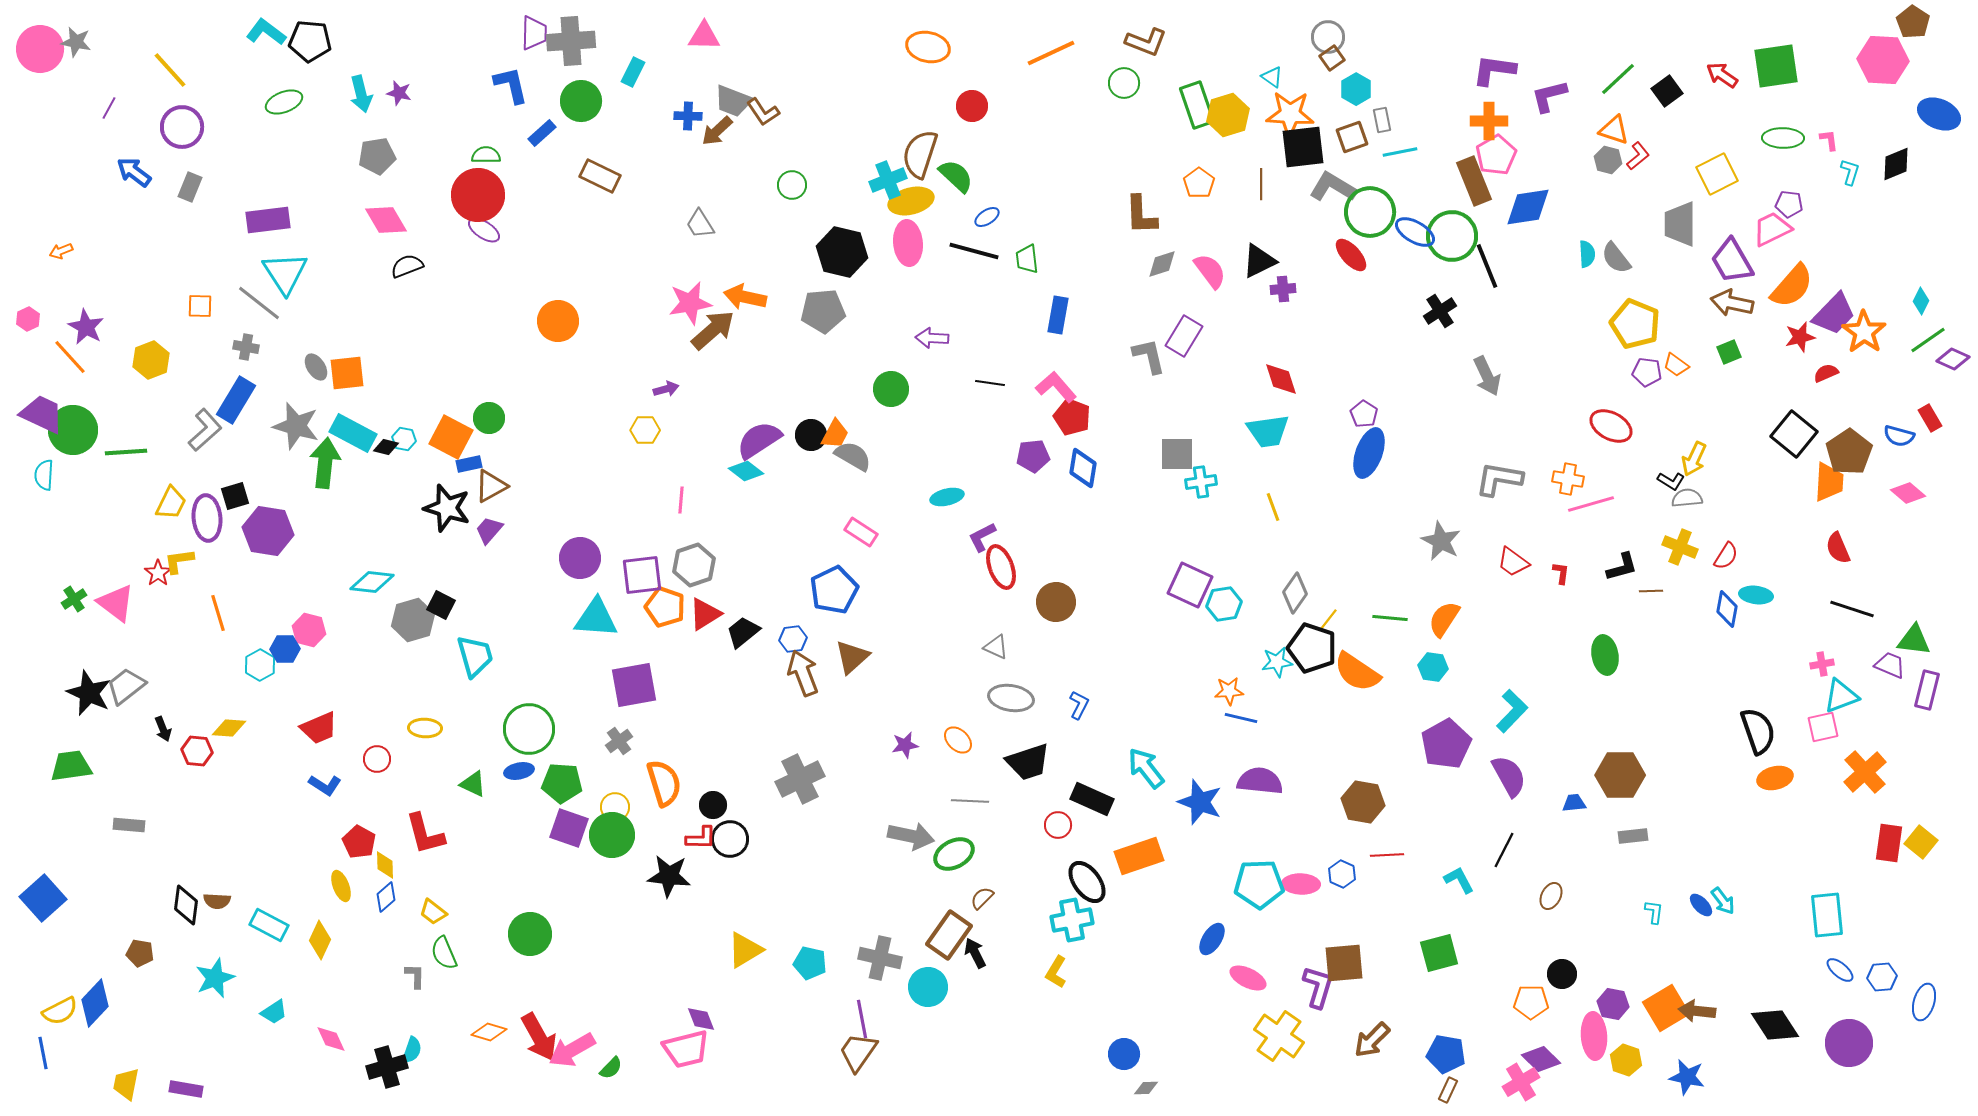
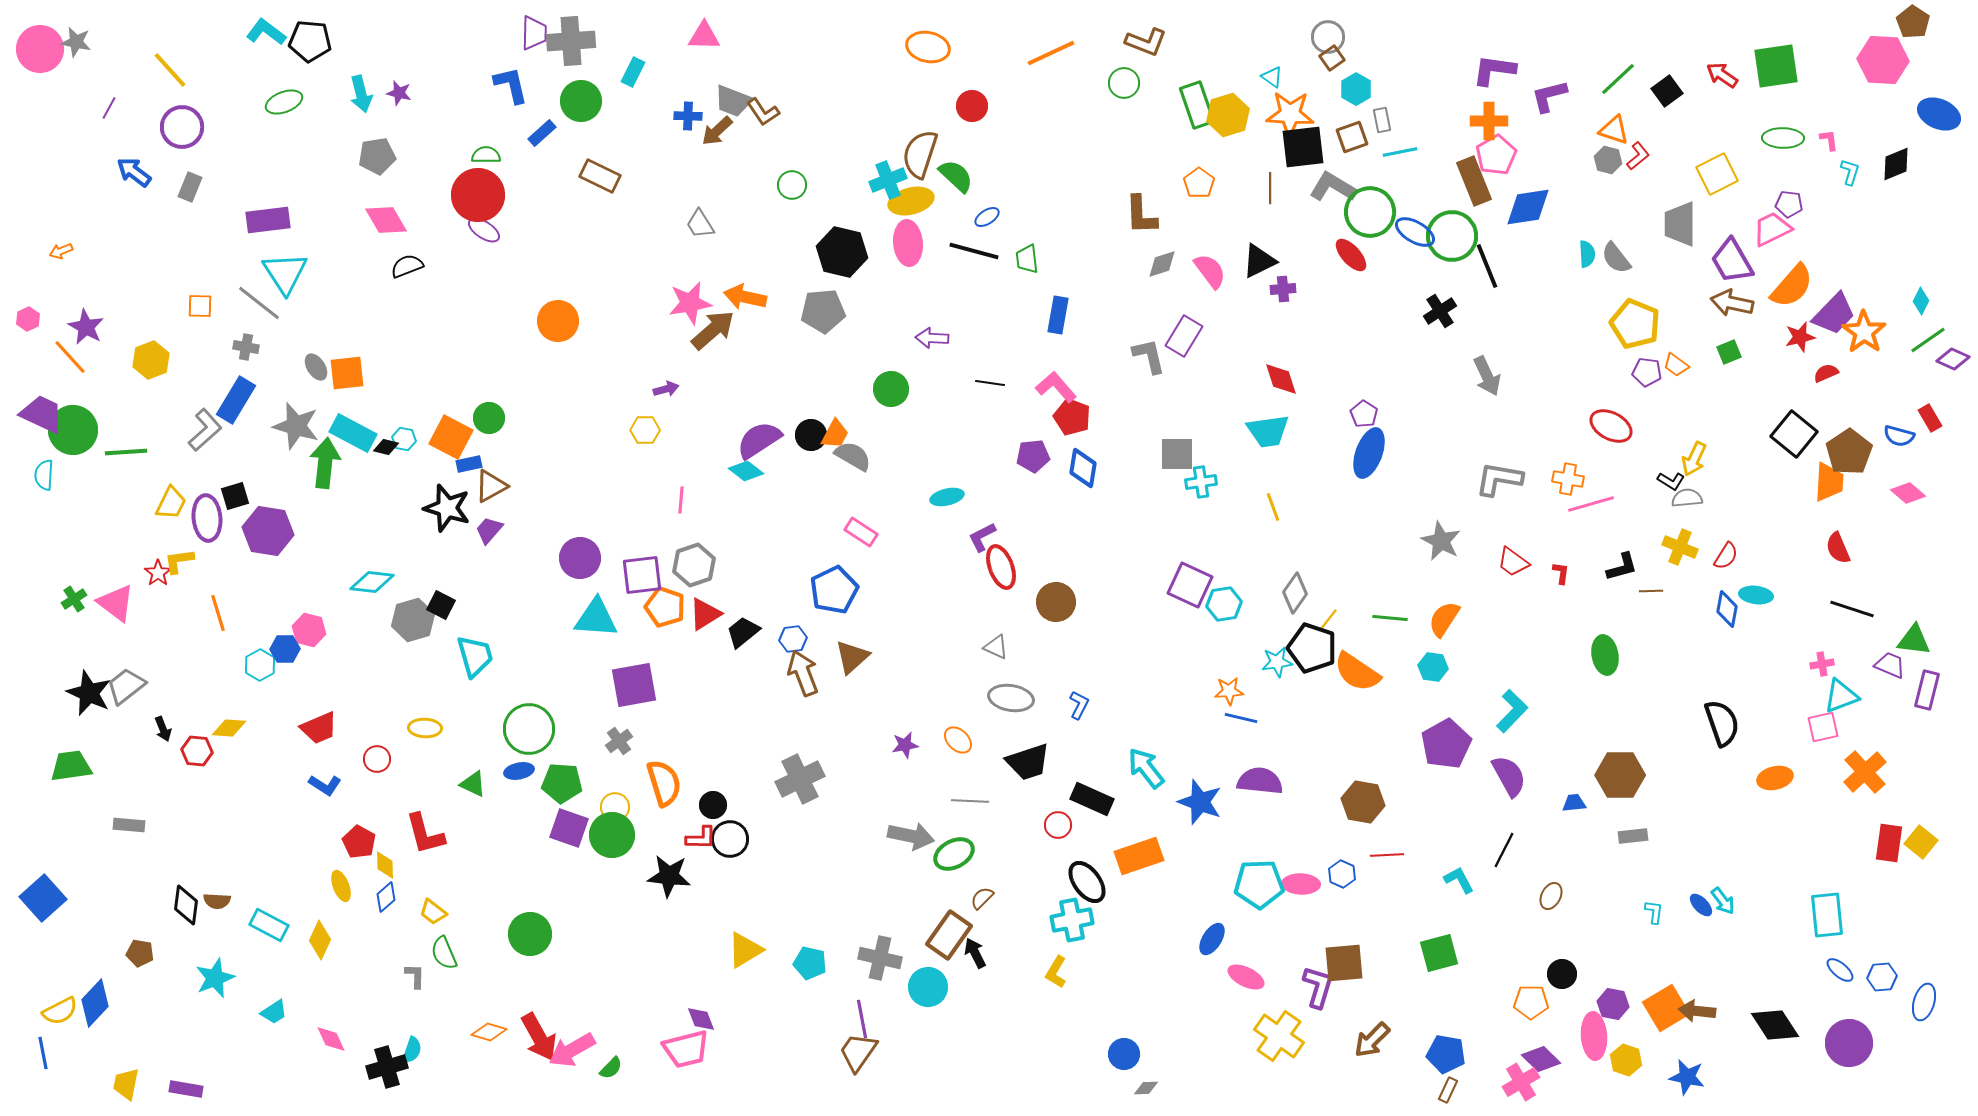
brown line at (1261, 184): moved 9 px right, 4 px down
black semicircle at (1758, 731): moved 36 px left, 8 px up
pink ellipse at (1248, 978): moved 2 px left, 1 px up
